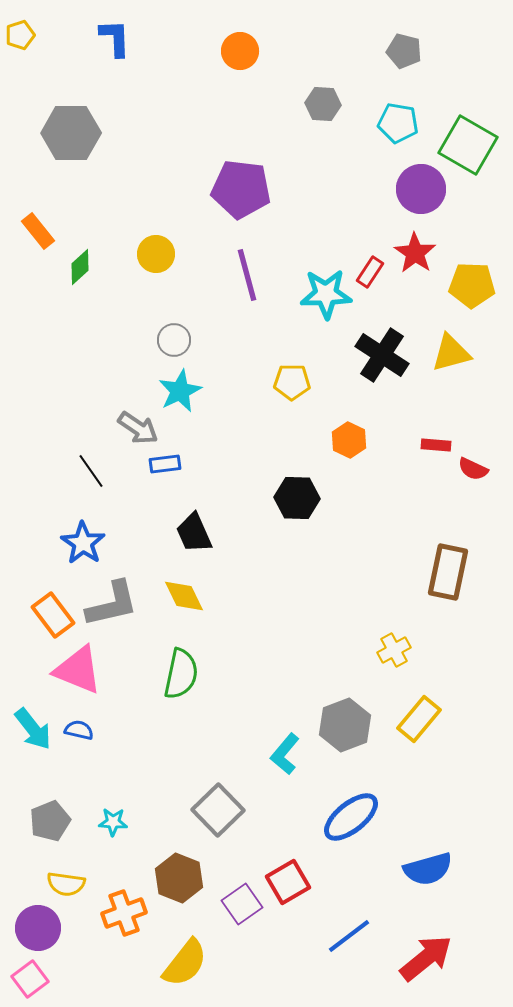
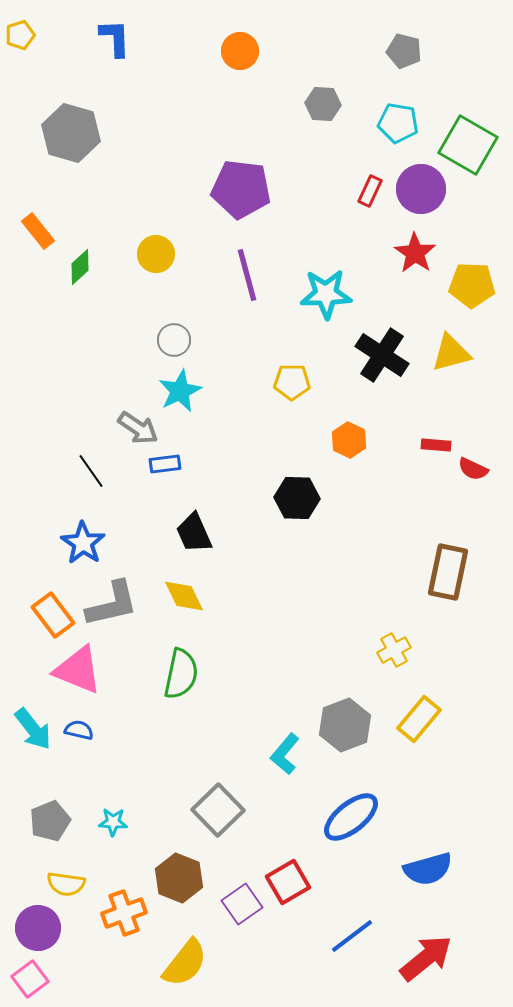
gray hexagon at (71, 133): rotated 16 degrees clockwise
red rectangle at (370, 272): moved 81 px up; rotated 8 degrees counterclockwise
blue line at (349, 936): moved 3 px right
